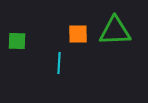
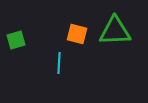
orange square: moved 1 px left; rotated 15 degrees clockwise
green square: moved 1 px left, 1 px up; rotated 18 degrees counterclockwise
